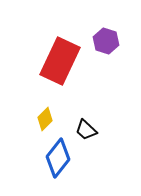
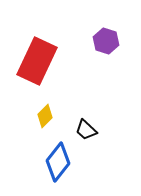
red rectangle: moved 23 px left
yellow diamond: moved 3 px up
blue diamond: moved 4 px down
